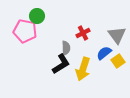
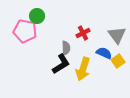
blue semicircle: rotated 63 degrees clockwise
